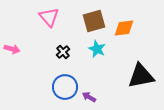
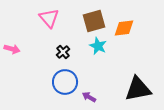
pink triangle: moved 1 px down
cyan star: moved 1 px right, 3 px up
black triangle: moved 3 px left, 13 px down
blue circle: moved 5 px up
